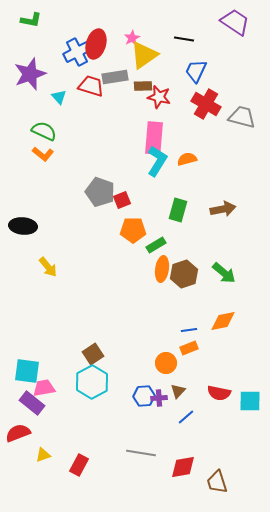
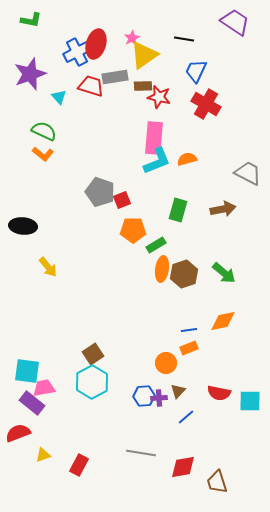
gray trapezoid at (242, 117): moved 6 px right, 56 px down; rotated 12 degrees clockwise
cyan L-shape at (157, 161): rotated 36 degrees clockwise
